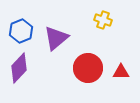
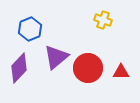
blue hexagon: moved 9 px right, 2 px up
purple triangle: moved 19 px down
